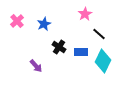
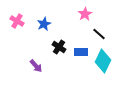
pink cross: rotated 16 degrees counterclockwise
